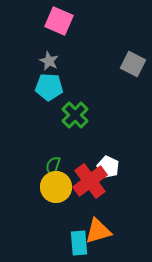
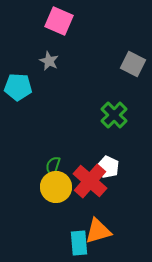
cyan pentagon: moved 31 px left
green cross: moved 39 px right
red cross: rotated 12 degrees counterclockwise
